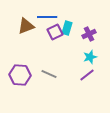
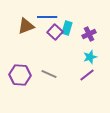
purple square: rotated 21 degrees counterclockwise
